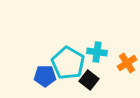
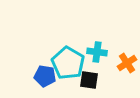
blue pentagon: rotated 10 degrees clockwise
black square: rotated 30 degrees counterclockwise
